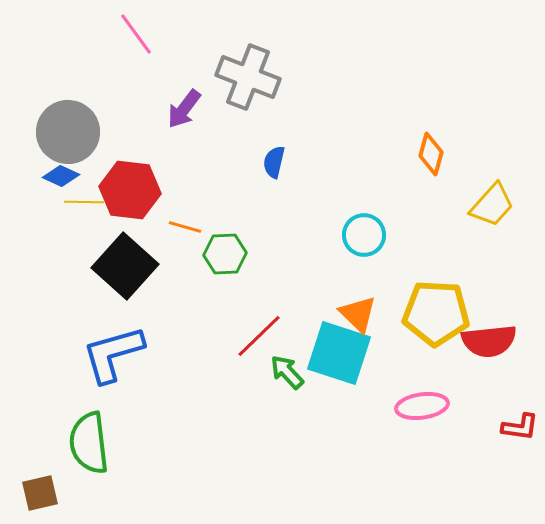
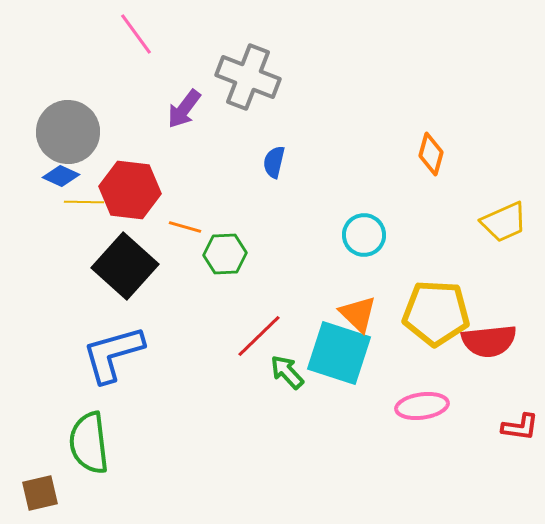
yellow trapezoid: moved 12 px right, 17 px down; rotated 24 degrees clockwise
